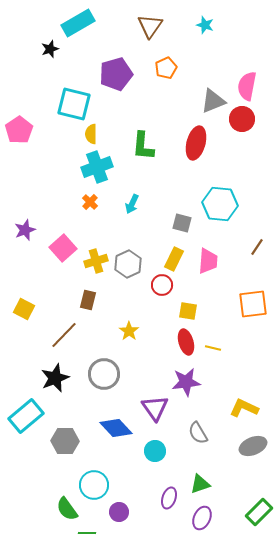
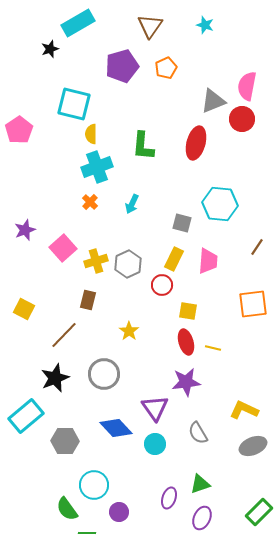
purple pentagon at (116, 74): moved 6 px right, 8 px up
yellow L-shape at (244, 408): moved 2 px down
cyan circle at (155, 451): moved 7 px up
